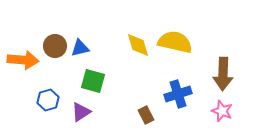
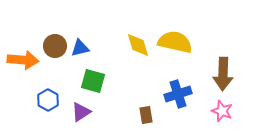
blue hexagon: rotated 15 degrees counterclockwise
brown rectangle: rotated 18 degrees clockwise
